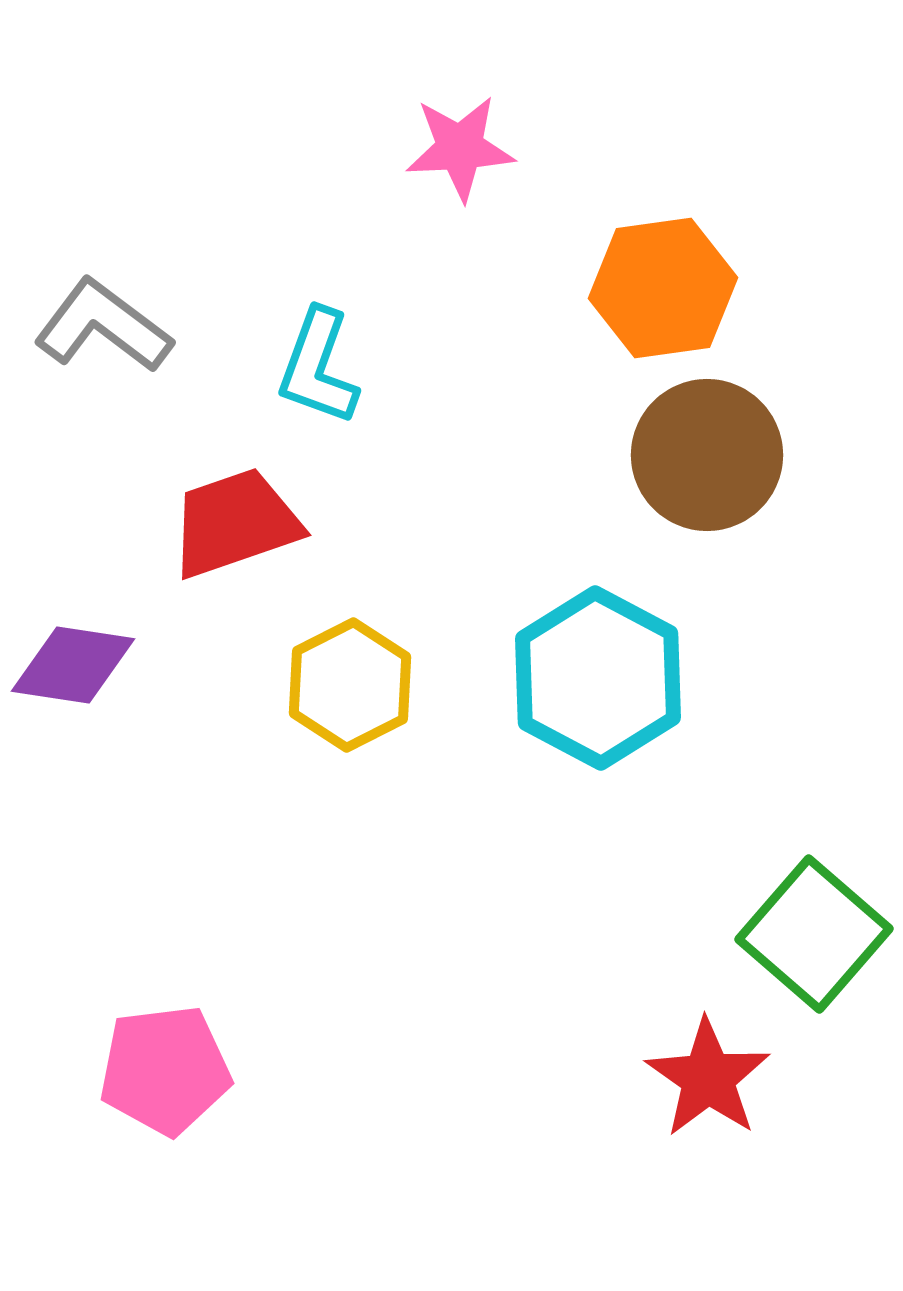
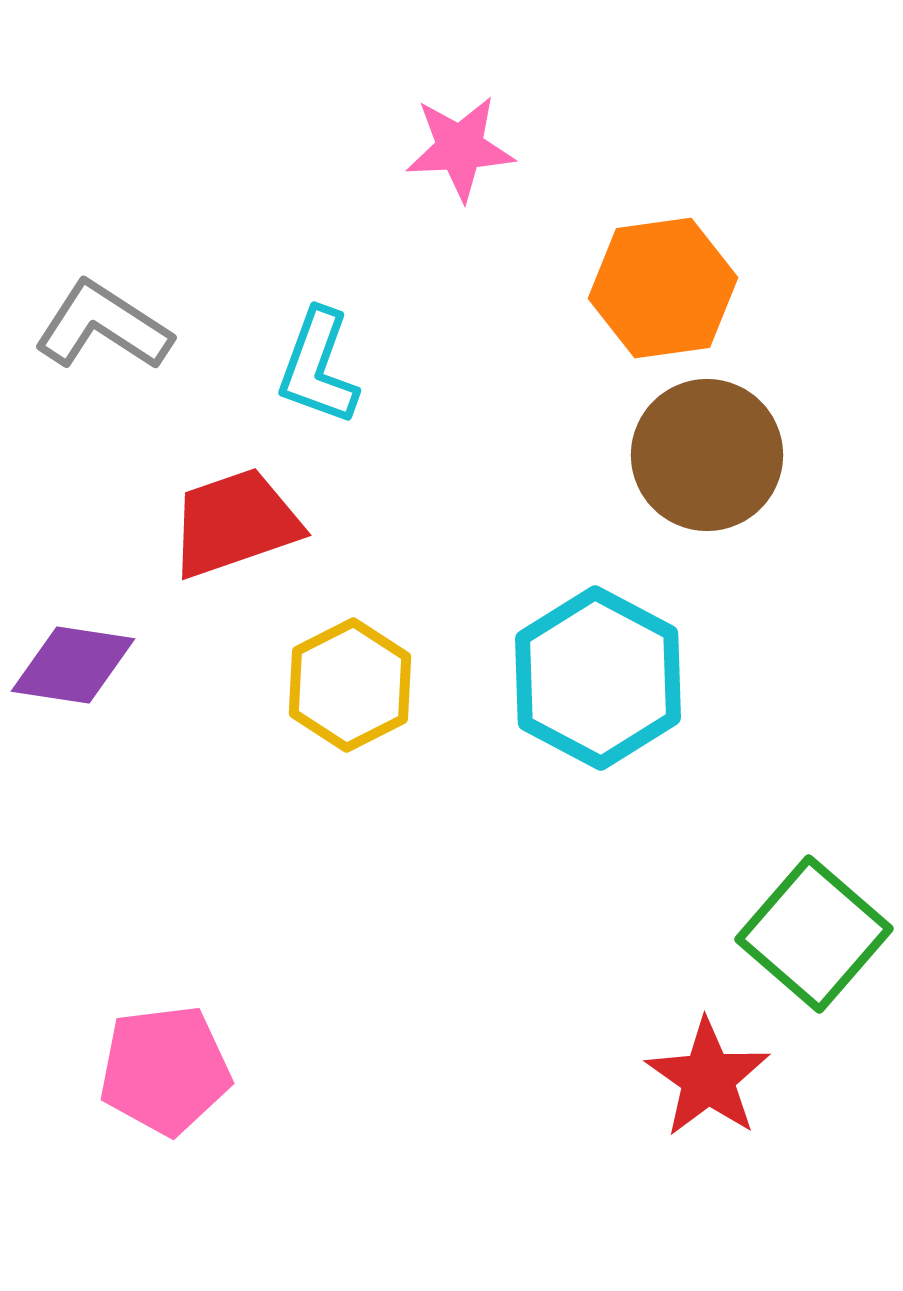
gray L-shape: rotated 4 degrees counterclockwise
